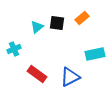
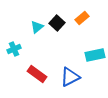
black square: rotated 35 degrees clockwise
cyan rectangle: moved 1 px down
